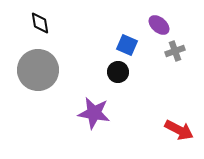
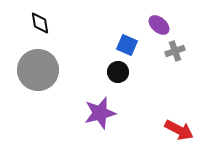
purple star: moved 6 px right; rotated 24 degrees counterclockwise
